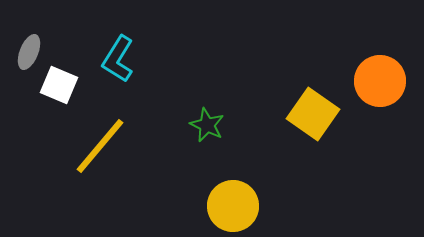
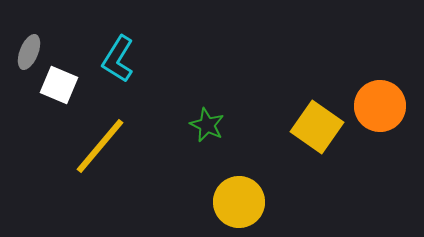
orange circle: moved 25 px down
yellow square: moved 4 px right, 13 px down
yellow circle: moved 6 px right, 4 px up
